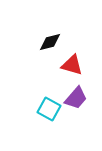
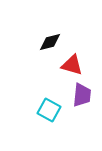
purple trapezoid: moved 6 px right, 3 px up; rotated 35 degrees counterclockwise
cyan square: moved 1 px down
